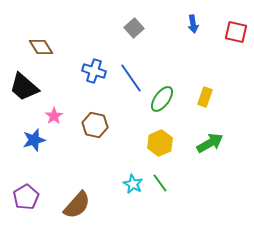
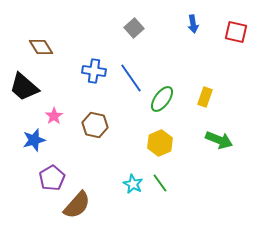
blue cross: rotated 10 degrees counterclockwise
green arrow: moved 9 px right, 3 px up; rotated 52 degrees clockwise
purple pentagon: moved 26 px right, 19 px up
